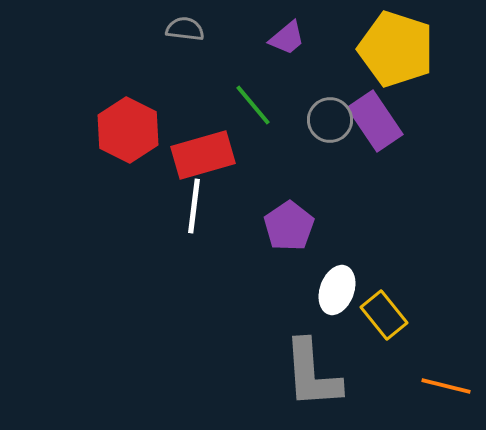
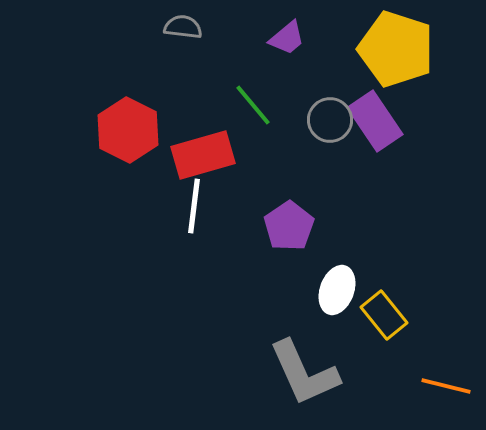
gray semicircle: moved 2 px left, 2 px up
gray L-shape: moved 8 px left, 1 px up; rotated 20 degrees counterclockwise
